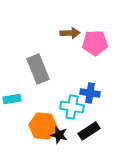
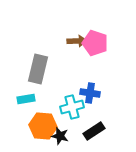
brown arrow: moved 7 px right, 8 px down
pink pentagon: rotated 20 degrees clockwise
gray rectangle: rotated 36 degrees clockwise
cyan rectangle: moved 14 px right
cyan cross: rotated 25 degrees counterclockwise
black rectangle: moved 5 px right
black star: moved 1 px right, 1 px down
